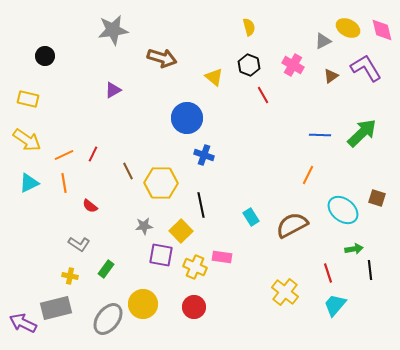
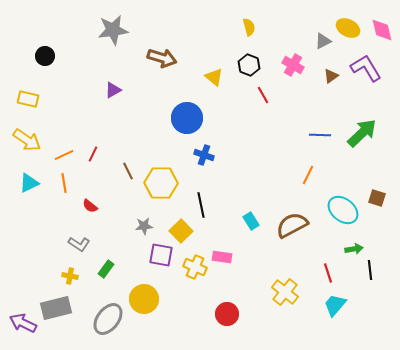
cyan rectangle at (251, 217): moved 4 px down
yellow circle at (143, 304): moved 1 px right, 5 px up
red circle at (194, 307): moved 33 px right, 7 px down
